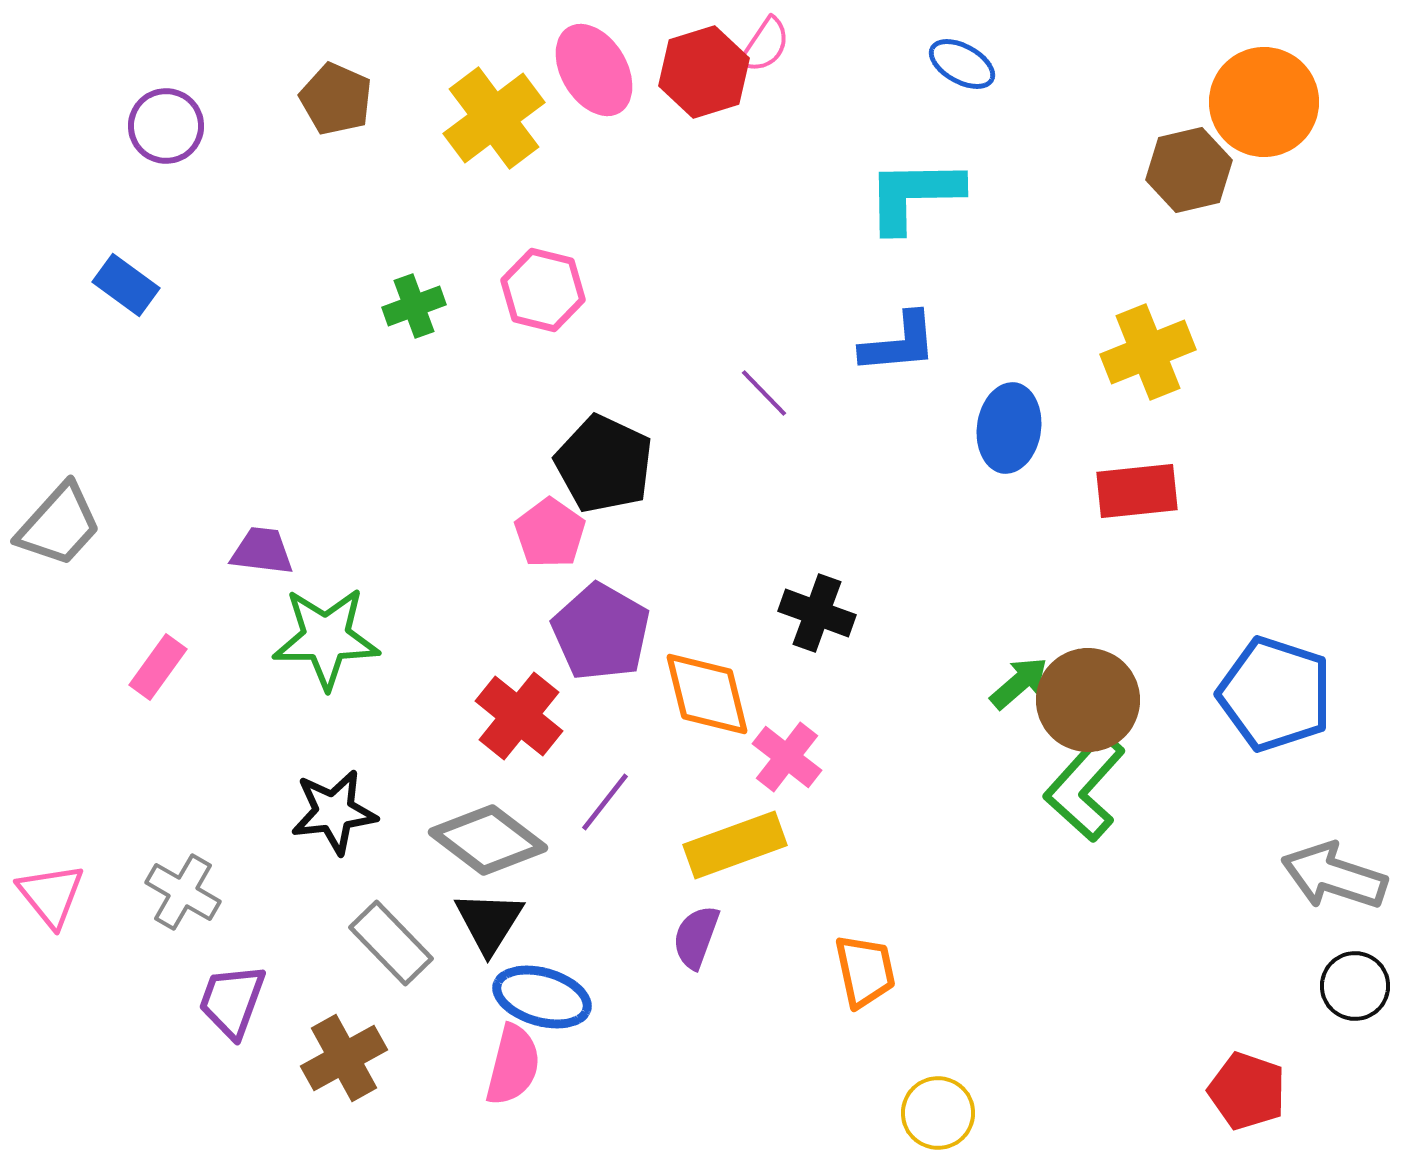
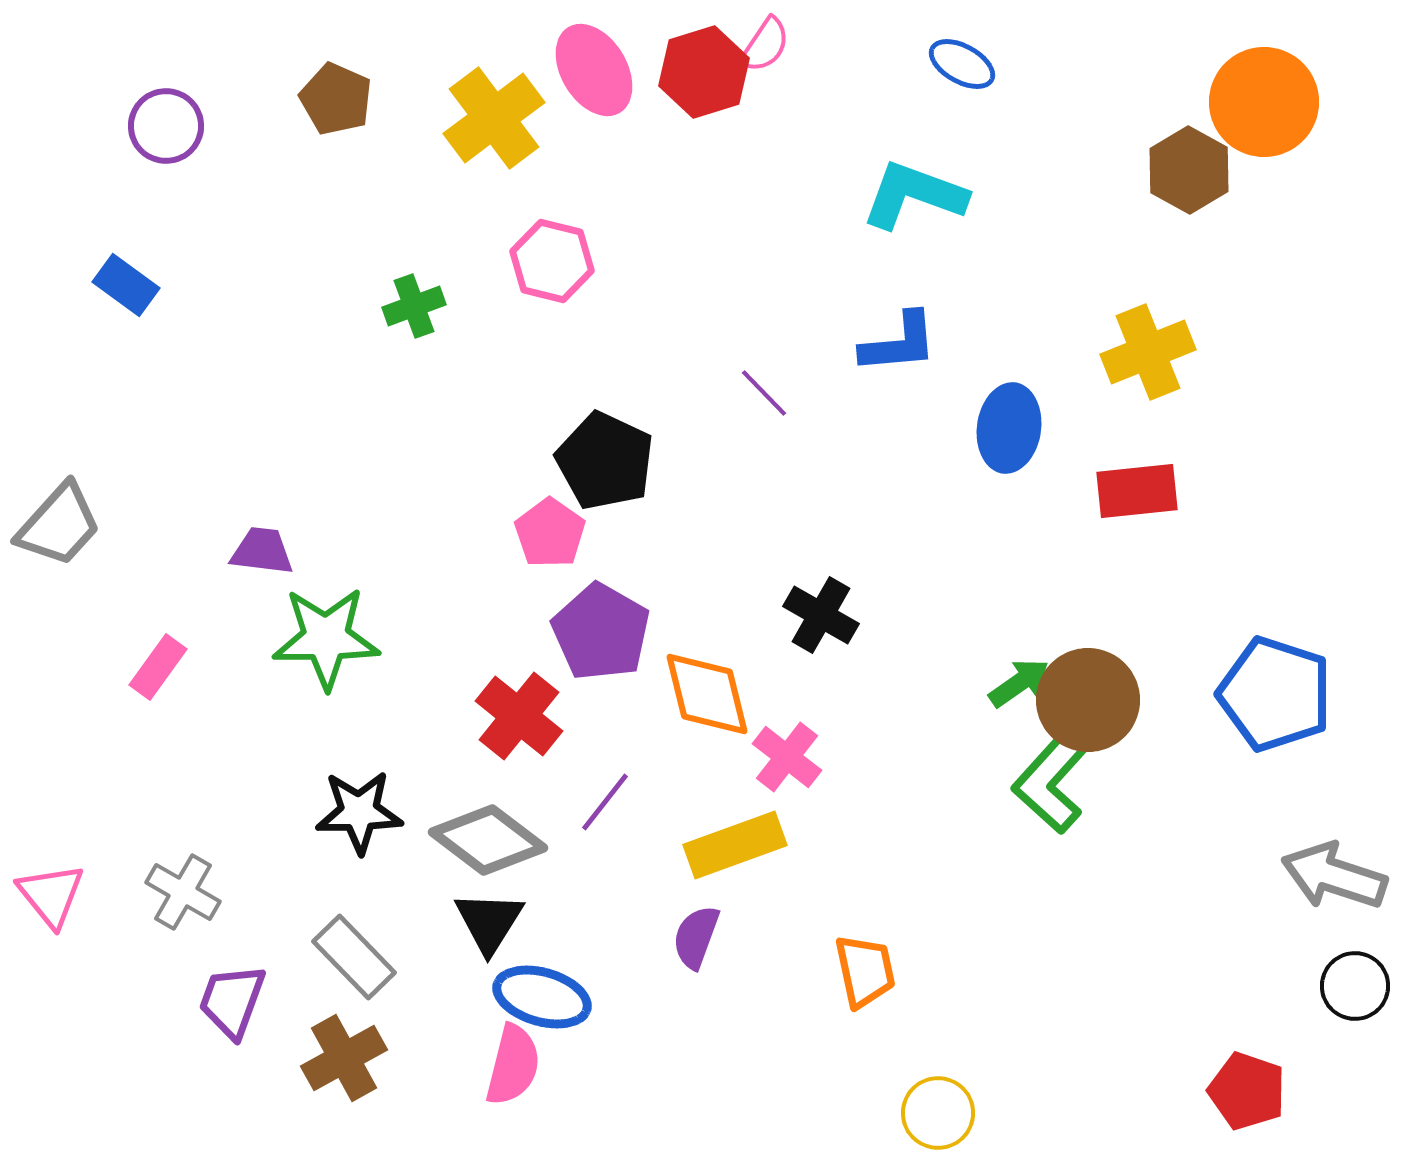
brown hexagon at (1189, 170): rotated 18 degrees counterclockwise
cyan L-shape at (914, 195): rotated 21 degrees clockwise
pink hexagon at (543, 290): moved 9 px right, 29 px up
black pentagon at (604, 464): moved 1 px right, 3 px up
black cross at (817, 613): moved 4 px right, 2 px down; rotated 10 degrees clockwise
green arrow at (1019, 683): rotated 6 degrees clockwise
green L-shape at (1085, 787): moved 32 px left, 8 px up
black star at (334, 812): moved 25 px right; rotated 6 degrees clockwise
gray rectangle at (391, 943): moved 37 px left, 14 px down
